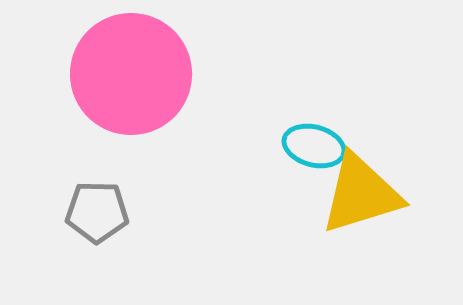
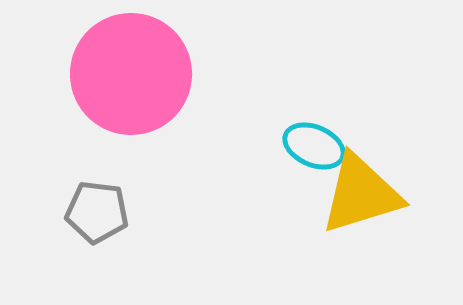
cyan ellipse: rotated 8 degrees clockwise
gray pentagon: rotated 6 degrees clockwise
